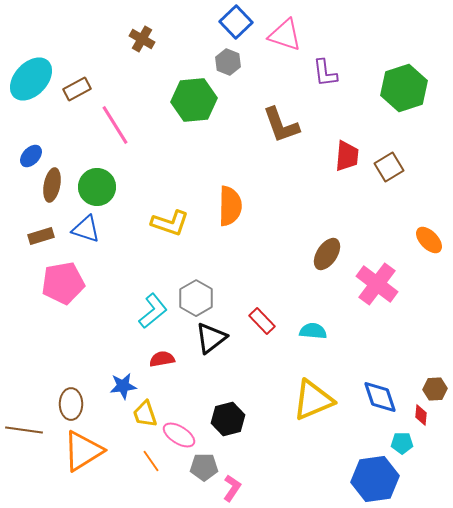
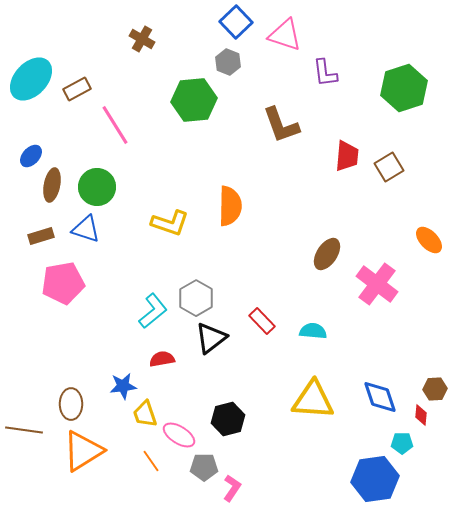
yellow triangle at (313, 400): rotated 27 degrees clockwise
